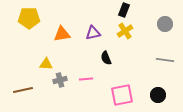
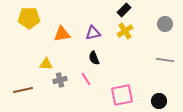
black rectangle: rotated 24 degrees clockwise
black semicircle: moved 12 px left
pink line: rotated 64 degrees clockwise
black circle: moved 1 px right, 6 px down
